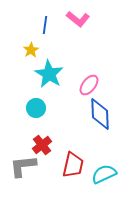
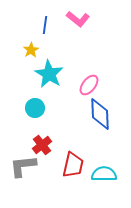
cyan circle: moved 1 px left
cyan semicircle: rotated 25 degrees clockwise
